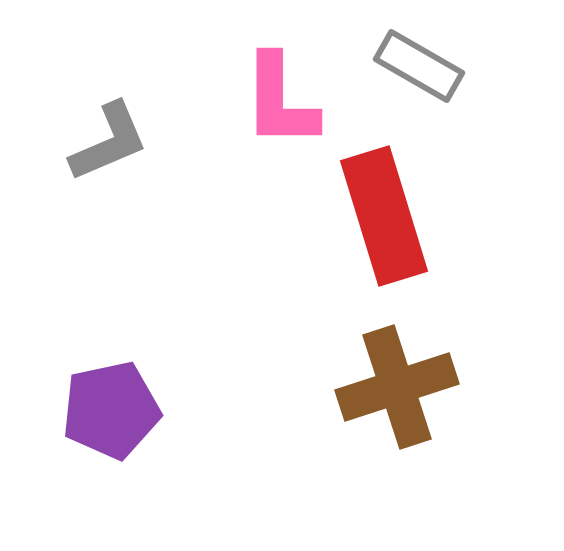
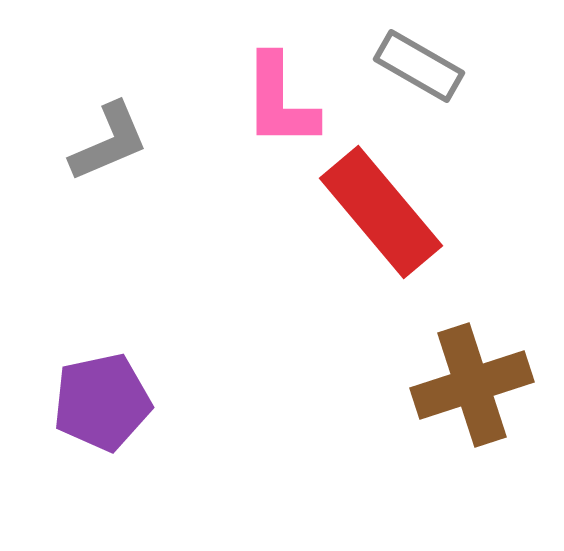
red rectangle: moved 3 px left, 4 px up; rotated 23 degrees counterclockwise
brown cross: moved 75 px right, 2 px up
purple pentagon: moved 9 px left, 8 px up
